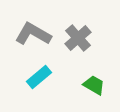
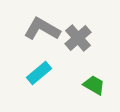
gray L-shape: moved 9 px right, 5 px up
cyan rectangle: moved 4 px up
